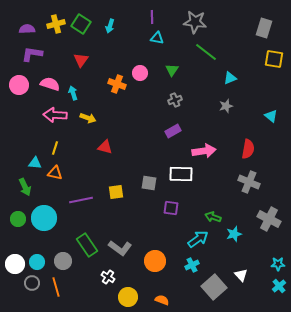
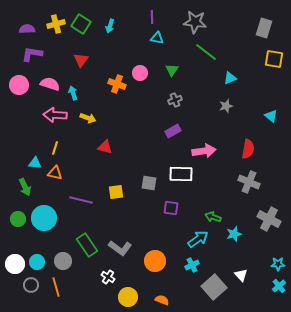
purple line at (81, 200): rotated 25 degrees clockwise
gray circle at (32, 283): moved 1 px left, 2 px down
